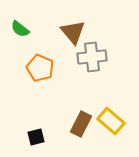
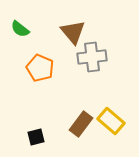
brown rectangle: rotated 10 degrees clockwise
